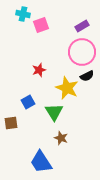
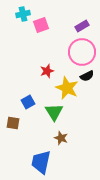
cyan cross: rotated 24 degrees counterclockwise
red star: moved 8 px right, 1 px down
brown square: moved 2 px right; rotated 16 degrees clockwise
blue trapezoid: rotated 45 degrees clockwise
